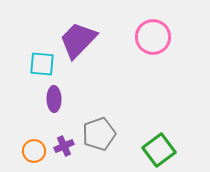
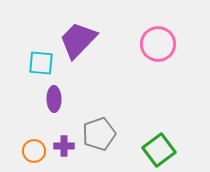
pink circle: moved 5 px right, 7 px down
cyan square: moved 1 px left, 1 px up
purple cross: rotated 24 degrees clockwise
